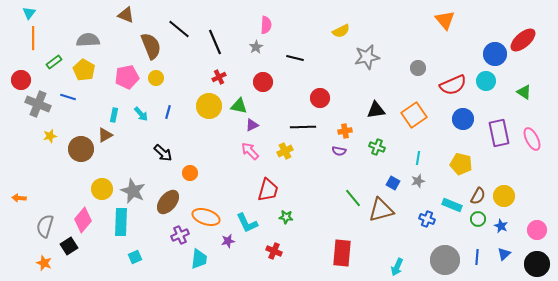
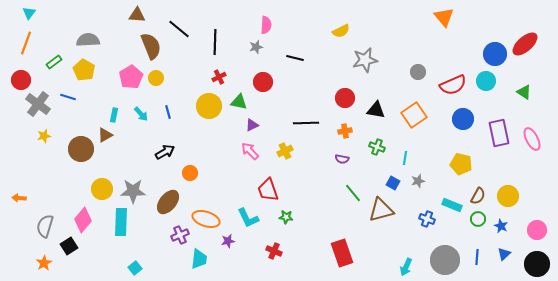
brown triangle at (126, 15): moved 11 px right; rotated 18 degrees counterclockwise
orange triangle at (445, 20): moved 1 px left, 3 px up
orange line at (33, 38): moved 7 px left, 5 px down; rotated 20 degrees clockwise
red ellipse at (523, 40): moved 2 px right, 4 px down
black line at (215, 42): rotated 25 degrees clockwise
gray star at (256, 47): rotated 16 degrees clockwise
gray star at (367, 57): moved 2 px left, 3 px down
gray circle at (418, 68): moved 4 px down
pink pentagon at (127, 77): moved 4 px right; rotated 20 degrees counterclockwise
red circle at (320, 98): moved 25 px right
gray cross at (38, 104): rotated 15 degrees clockwise
green triangle at (239, 106): moved 4 px up
black triangle at (376, 110): rotated 18 degrees clockwise
blue line at (168, 112): rotated 32 degrees counterclockwise
black line at (303, 127): moved 3 px right, 4 px up
yellow star at (50, 136): moved 6 px left
purple semicircle at (339, 151): moved 3 px right, 8 px down
black arrow at (163, 153): moved 2 px right, 1 px up; rotated 72 degrees counterclockwise
cyan line at (418, 158): moved 13 px left
red trapezoid at (268, 190): rotated 145 degrees clockwise
gray star at (133, 191): rotated 25 degrees counterclockwise
yellow circle at (504, 196): moved 4 px right
green line at (353, 198): moved 5 px up
orange ellipse at (206, 217): moved 2 px down
cyan L-shape at (247, 223): moved 1 px right, 5 px up
red rectangle at (342, 253): rotated 24 degrees counterclockwise
cyan square at (135, 257): moved 11 px down; rotated 16 degrees counterclockwise
orange star at (44, 263): rotated 21 degrees clockwise
cyan arrow at (397, 267): moved 9 px right
